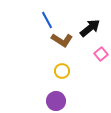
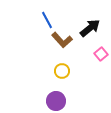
brown L-shape: rotated 15 degrees clockwise
